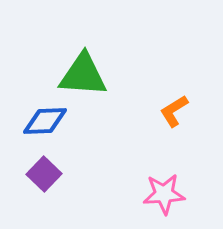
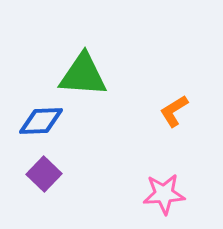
blue diamond: moved 4 px left
